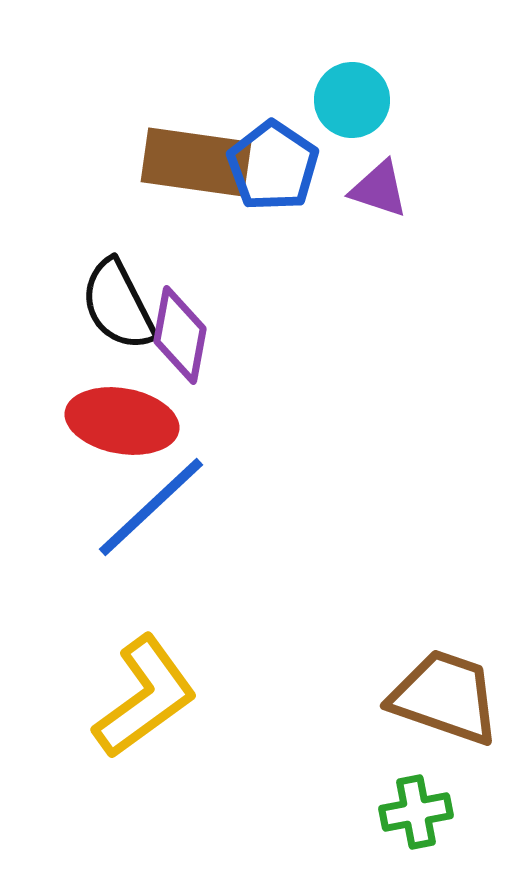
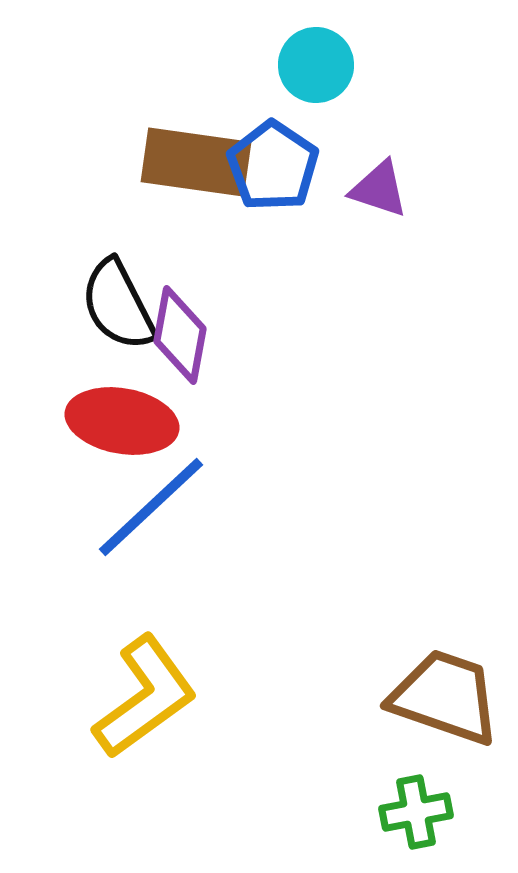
cyan circle: moved 36 px left, 35 px up
